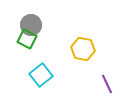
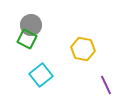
purple line: moved 1 px left, 1 px down
